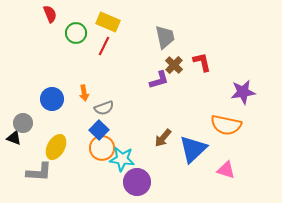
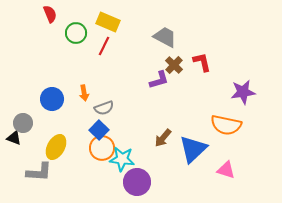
gray trapezoid: rotated 50 degrees counterclockwise
